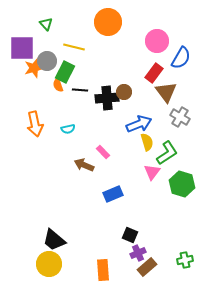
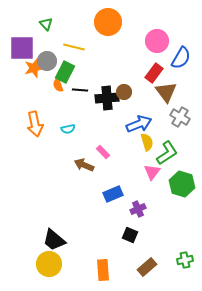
purple cross: moved 44 px up
